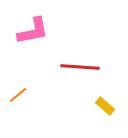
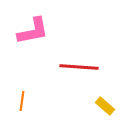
red line: moved 1 px left
orange line: moved 4 px right, 6 px down; rotated 42 degrees counterclockwise
